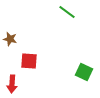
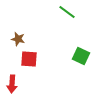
brown star: moved 8 px right
red square: moved 2 px up
green square: moved 3 px left, 16 px up
